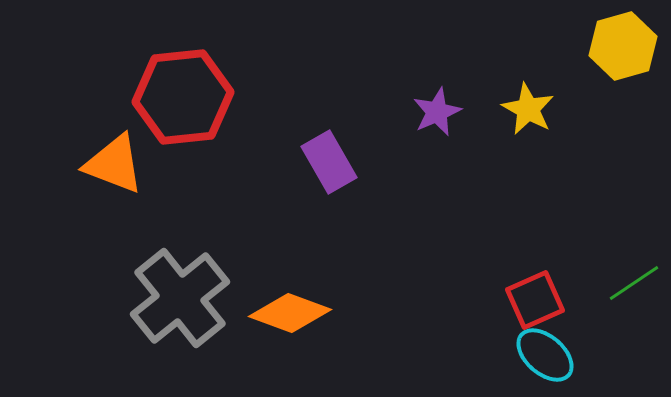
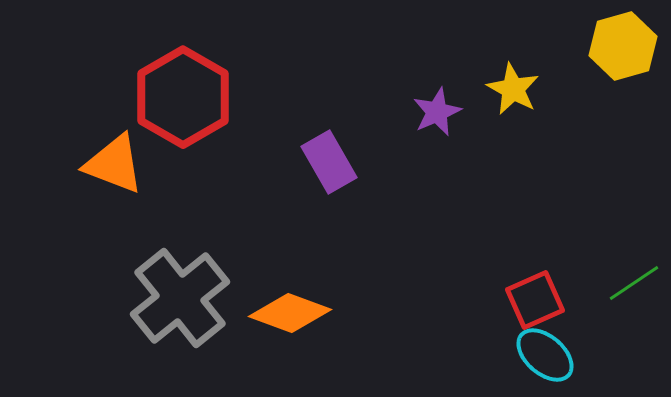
red hexagon: rotated 24 degrees counterclockwise
yellow star: moved 15 px left, 20 px up
